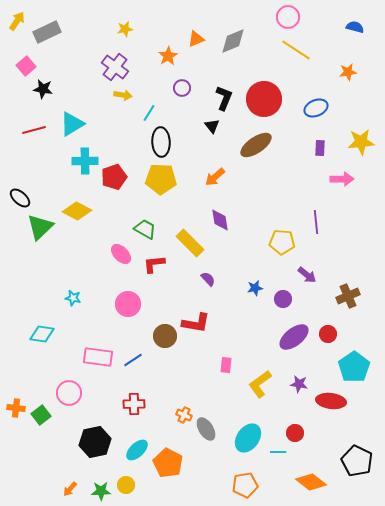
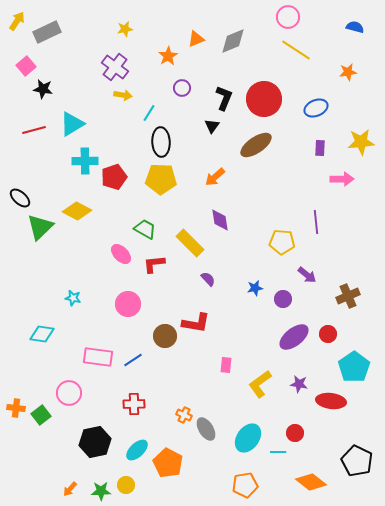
black triangle at (212, 126): rotated 14 degrees clockwise
